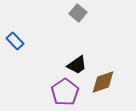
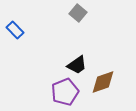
blue rectangle: moved 11 px up
purple pentagon: rotated 12 degrees clockwise
